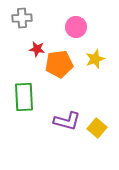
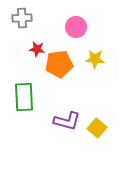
yellow star: rotated 24 degrees clockwise
